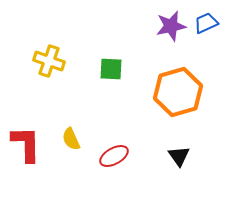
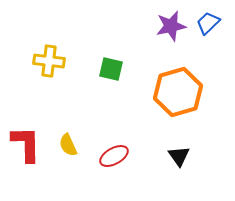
blue trapezoid: moved 2 px right; rotated 20 degrees counterclockwise
yellow cross: rotated 12 degrees counterclockwise
green square: rotated 10 degrees clockwise
yellow semicircle: moved 3 px left, 6 px down
